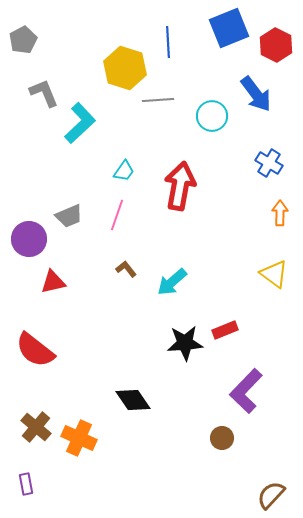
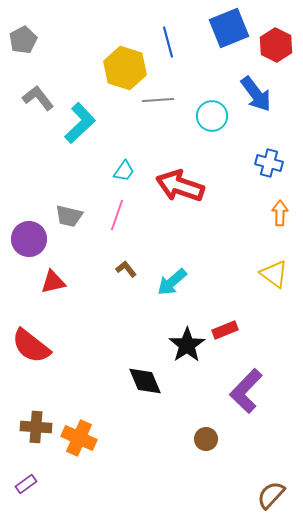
blue line: rotated 12 degrees counterclockwise
gray L-shape: moved 6 px left, 5 px down; rotated 16 degrees counterclockwise
blue cross: rotated 16 degrees counterclockwise
red arrow: rotated 81 degrees counterclockwise
gray trapezoid: rotated 36 degrees clockwise
black star: moved 2 px right, 2 px down; rotated 30 degrees counterclockwise
red semicircle: moved 4 px left, 4 px up
black diamond: moved 12 px right, 19 px up; rotated 12 degrees clockwise
brown cross: rotated 36 degrees counterclockwise
brown circle: moved 16 px left, 1 px down
purple rectangle: rotated 65 degrees clockwise
